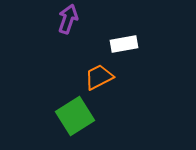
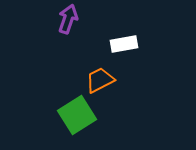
orange trapezoid: moved 1 px right, 3 px down
green square: moved 2 px right, 1 px up
